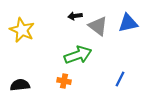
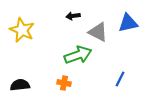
black arrow: moved 2 px left
gray triangle: moved 6 px down; rotated 10 degrees counterclockwise
orange cross: moved 2 px down
